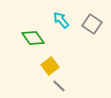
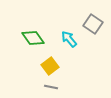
cyan arrow: moved 8 px right, 19 px down
gray square: moved 1 px right
gray line: moved 8 px left, 1 px down; rotated 32 degrees counterclockwise
